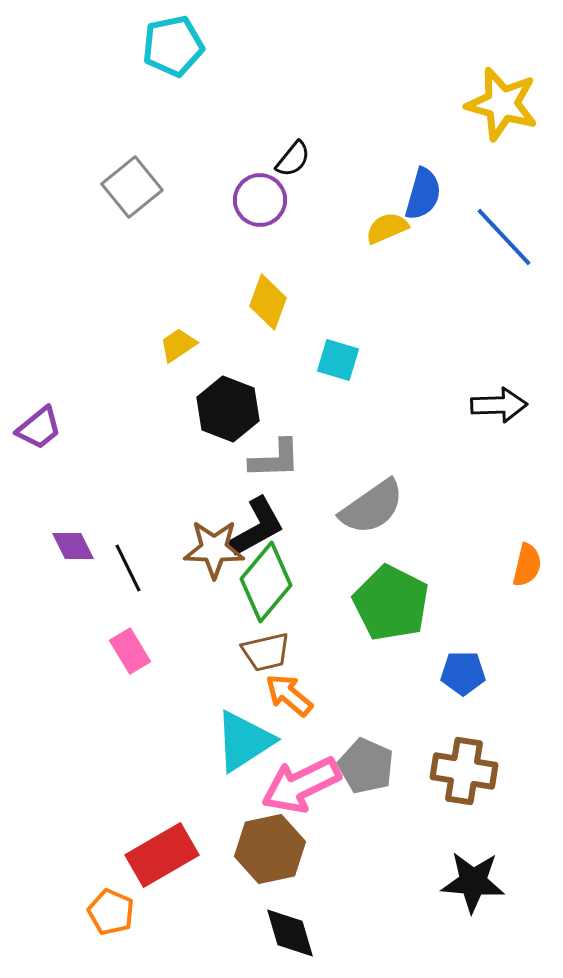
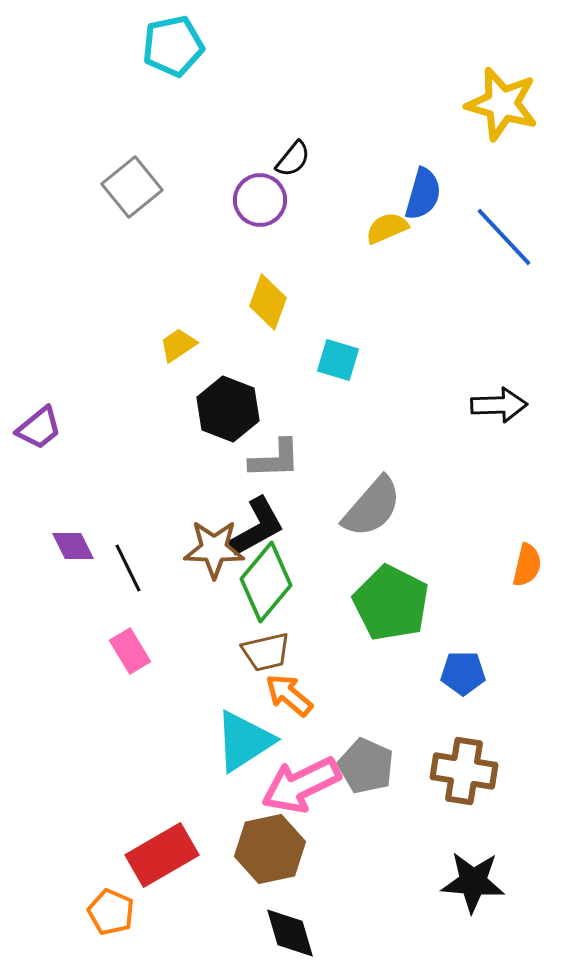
gray semicircle: rotated 14 degrees counterclockwise
